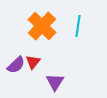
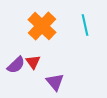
cyan line: moved 7 px right, 1 px up; rotated 20 degrees counterclockwise
red triangle: rotated 14 degrees counterclockwise
purple triangle: rotated 12 degrees counterclockwise
